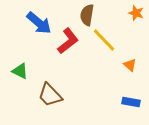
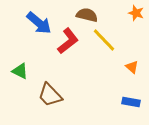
brown semicircle: rotated 95 degrees clockwise
orange triangle: moved 2 px right, 2 px down
